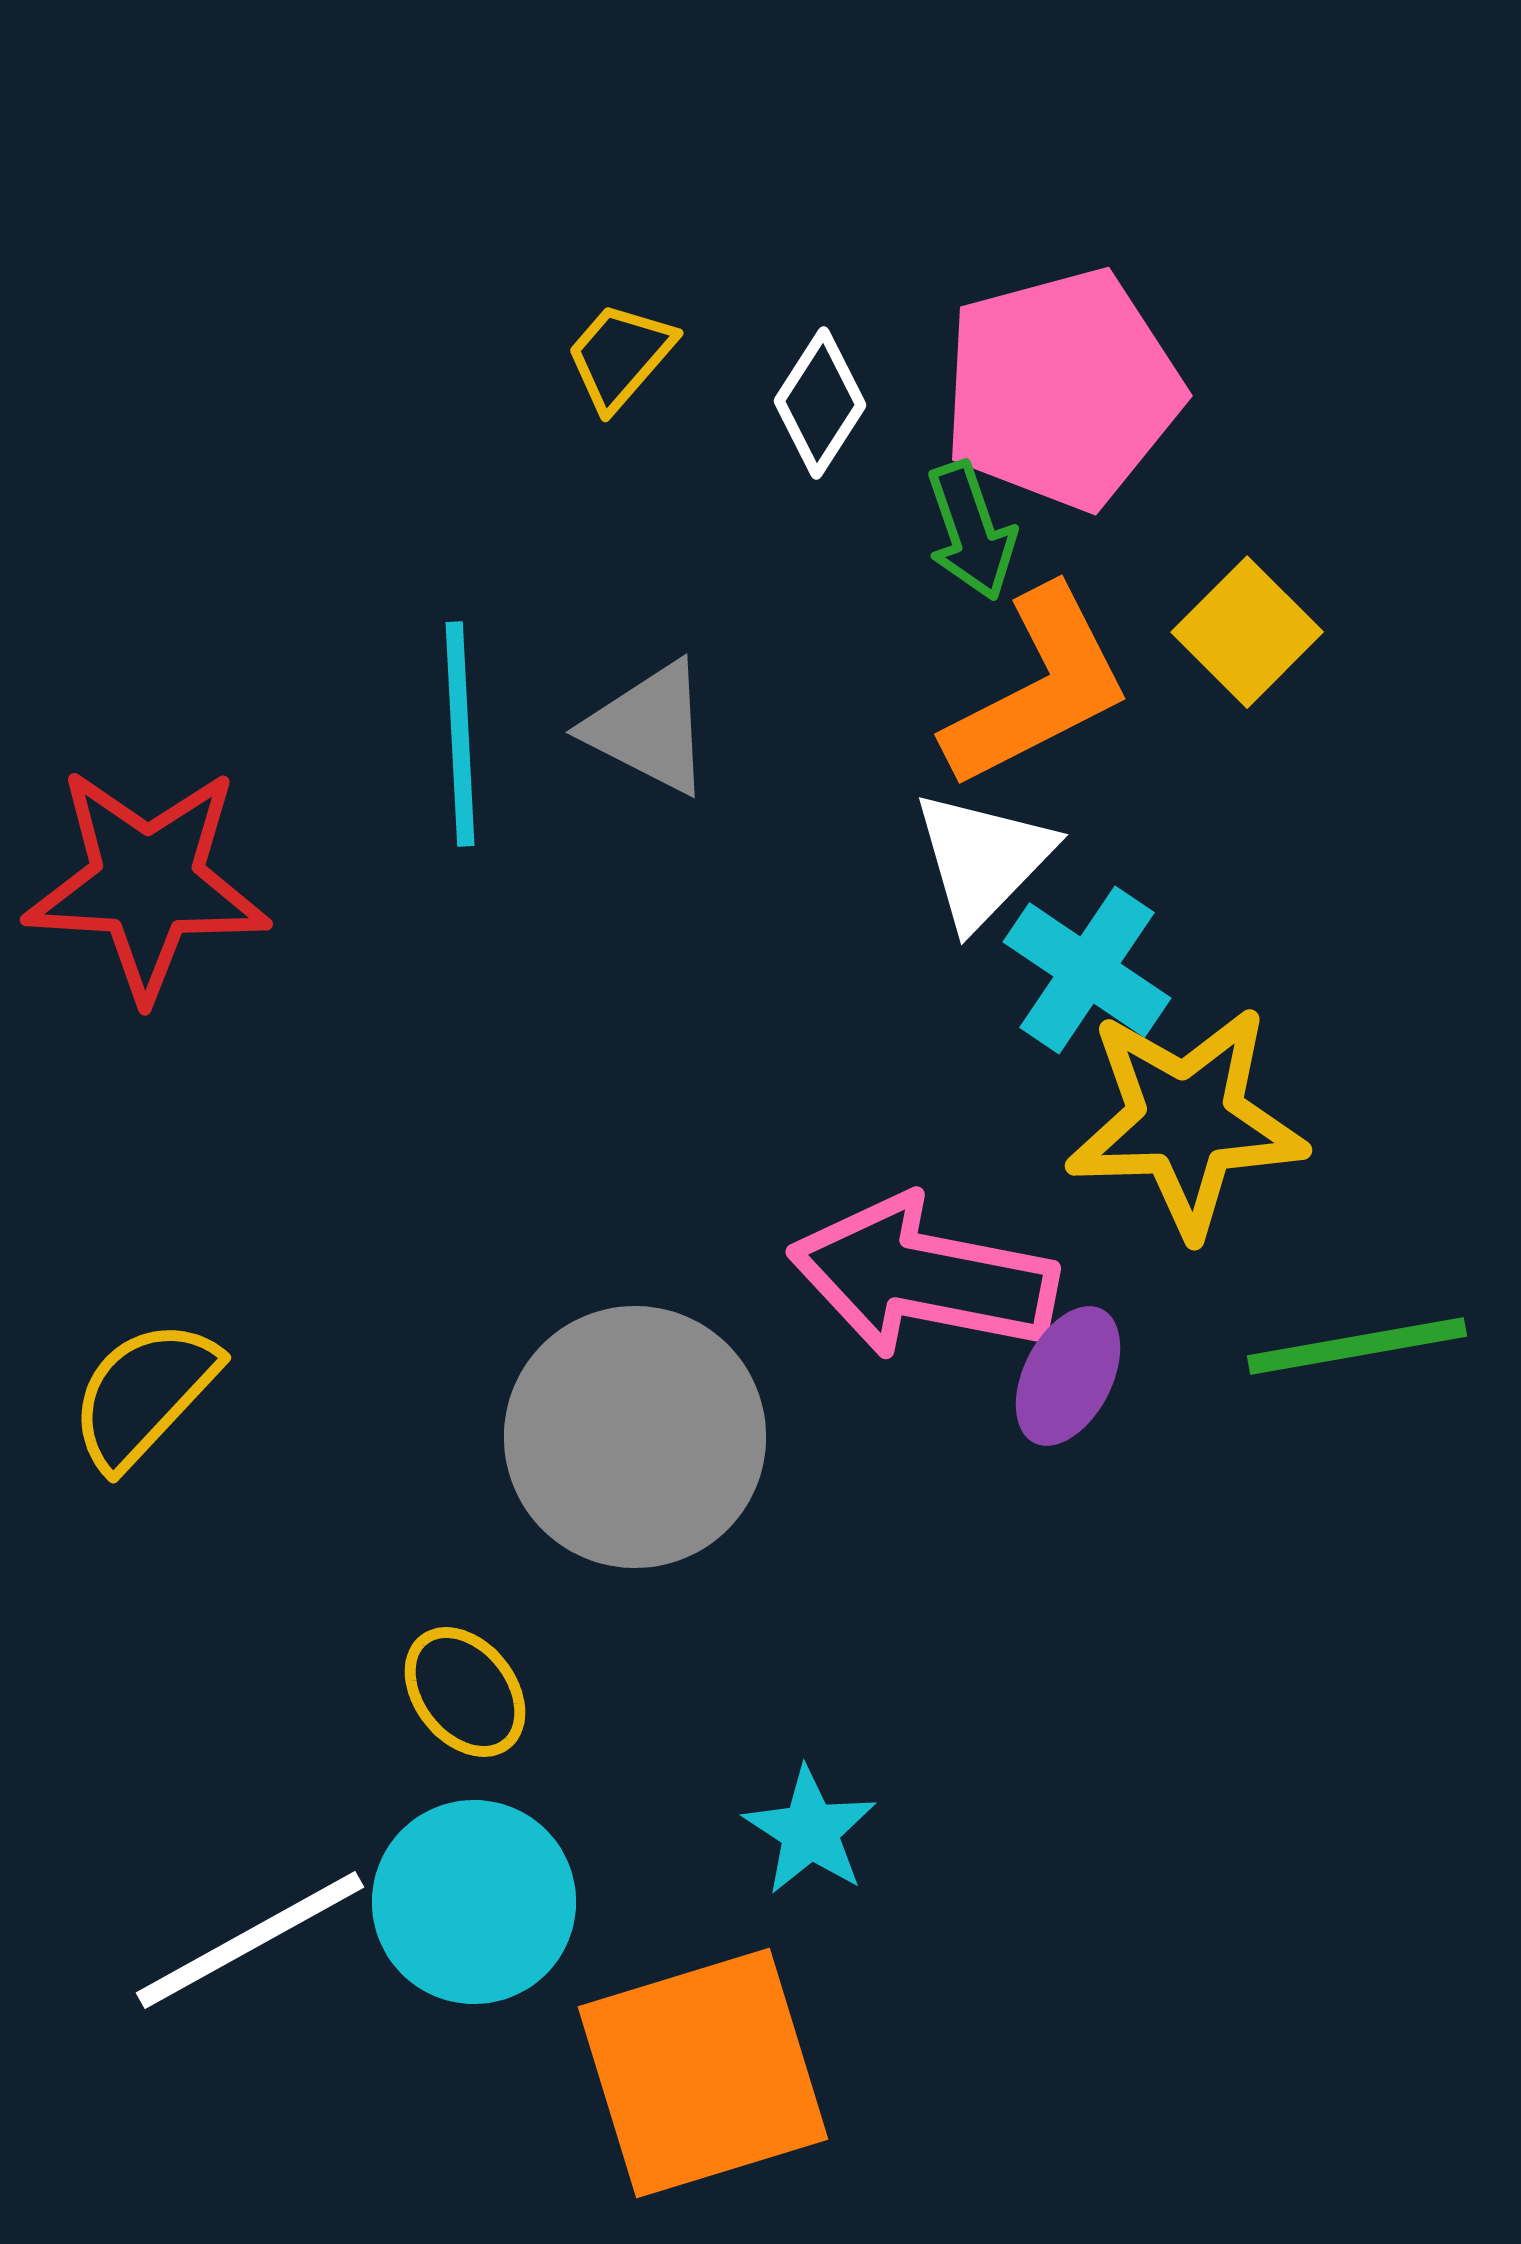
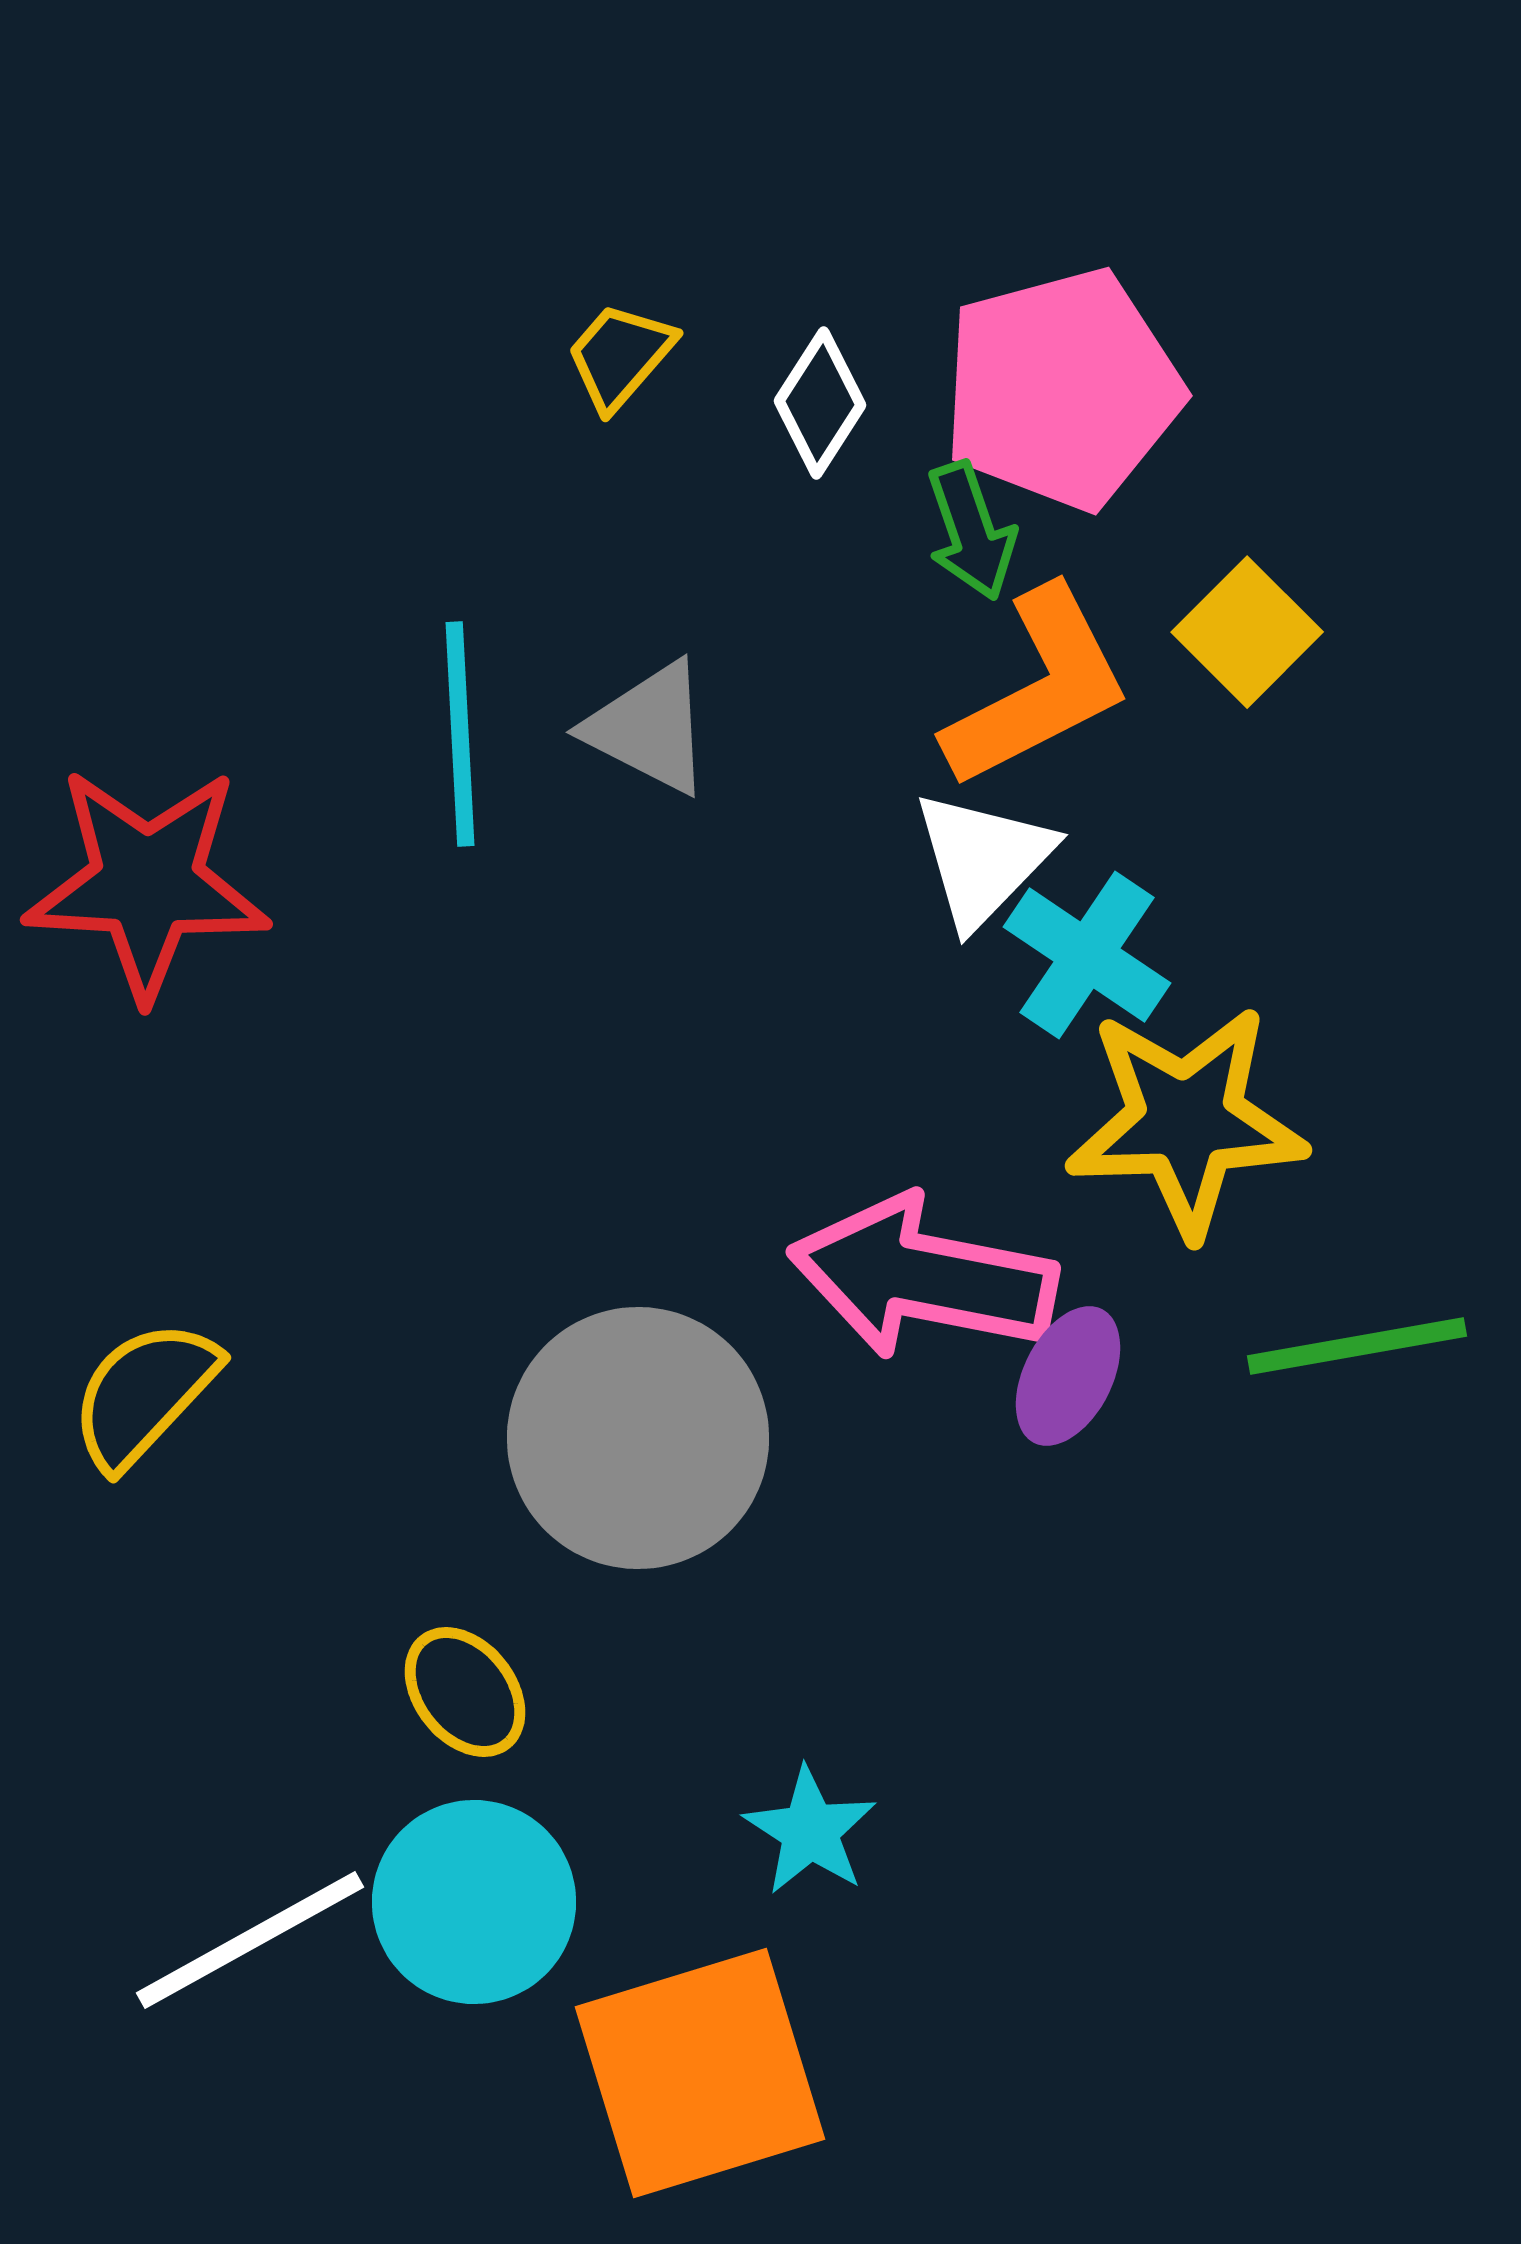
cyan cross: moved 15 px up
gray circle: moved 3 px right, 1 px down
orange square: moved 3 px left
